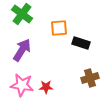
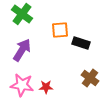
orange square: moved 1 px right, 2 px down
brown cross: rotated 36 degrees counterclockwise
